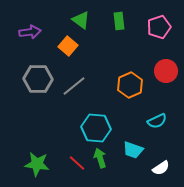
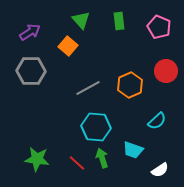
green triangle: rotated 12 degrees clockwise
pink pentagon: rotated 30 degrees counterclockwise
purple arrow: rotated 25 degrees counterclockwise
gray hexagon: moved 7 px left, 8 px up
gray line: moved 14 px right, 2 px down; rotated 10 degrees clockwise
cyan semicircle: rotated 18 degrees counterclockwise
cyan hexagon: moved 1 px up
green arrow: moved 2 px right
green star: moved 5 px up
white semicircle: moved 1 px left, 2 px down
